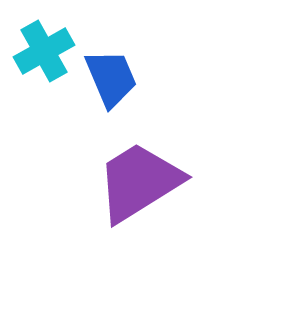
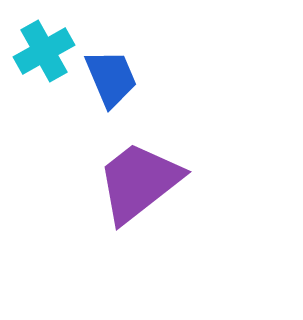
purple trapezoid: rotated 6 degrees counterclockwise
